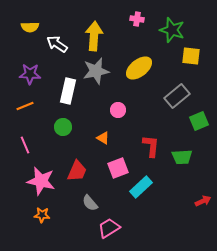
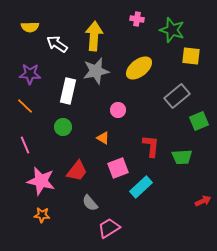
orange line: rotated 66 degrees clockwise
red trapezoid: rotated 15 degrees clockwise
